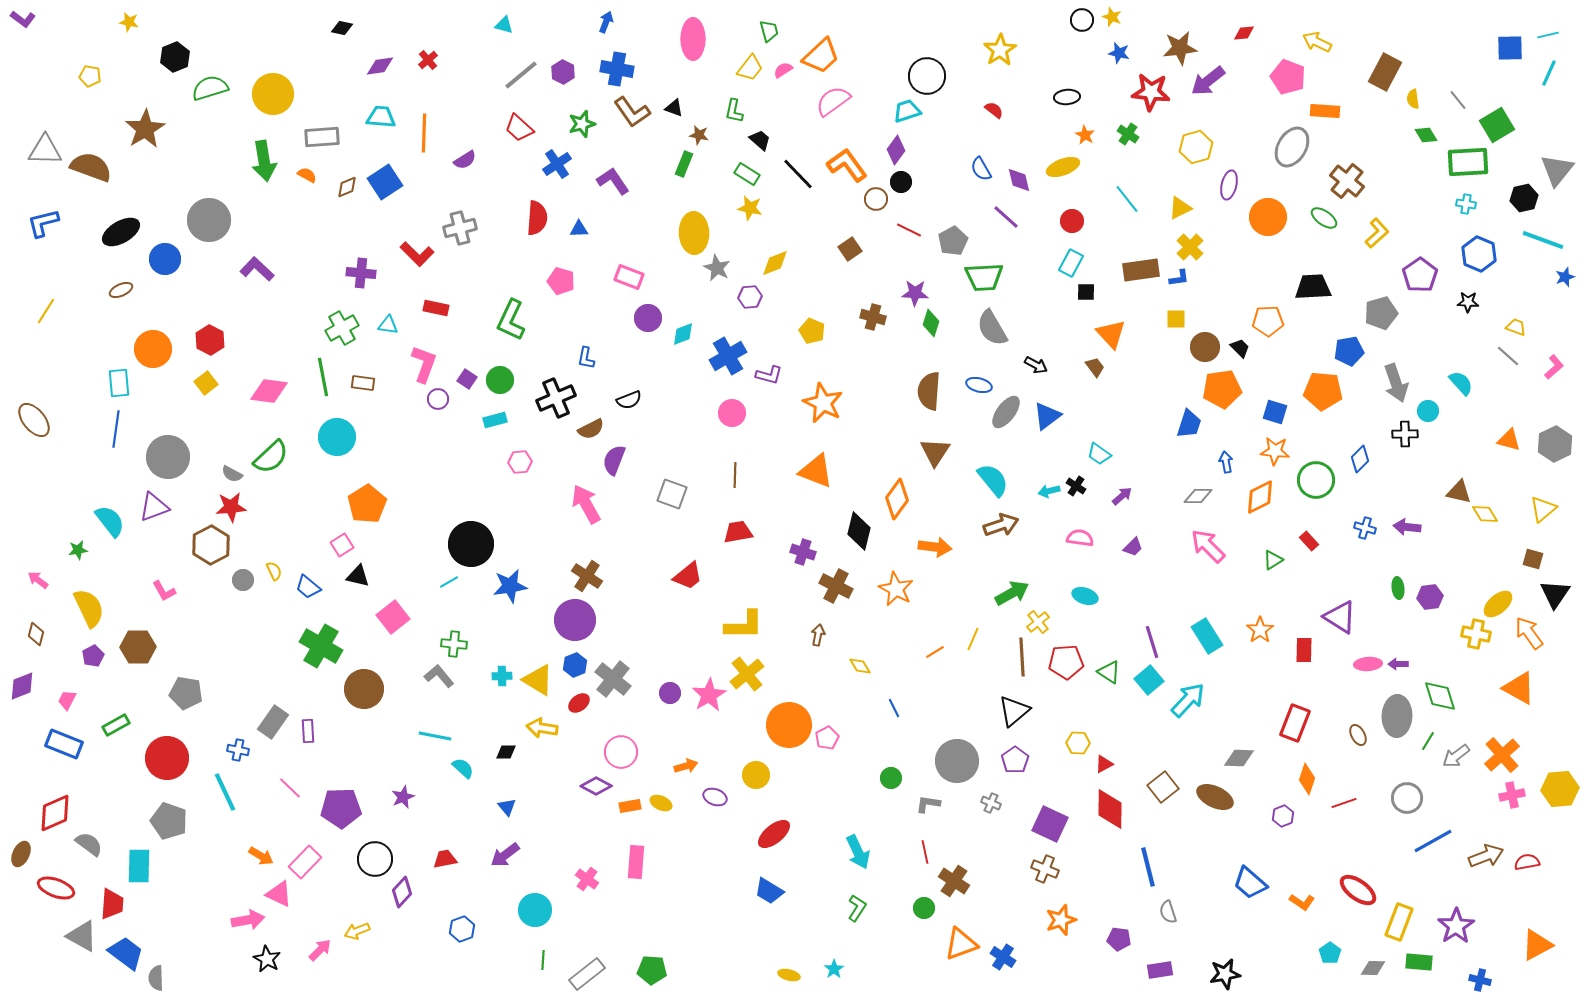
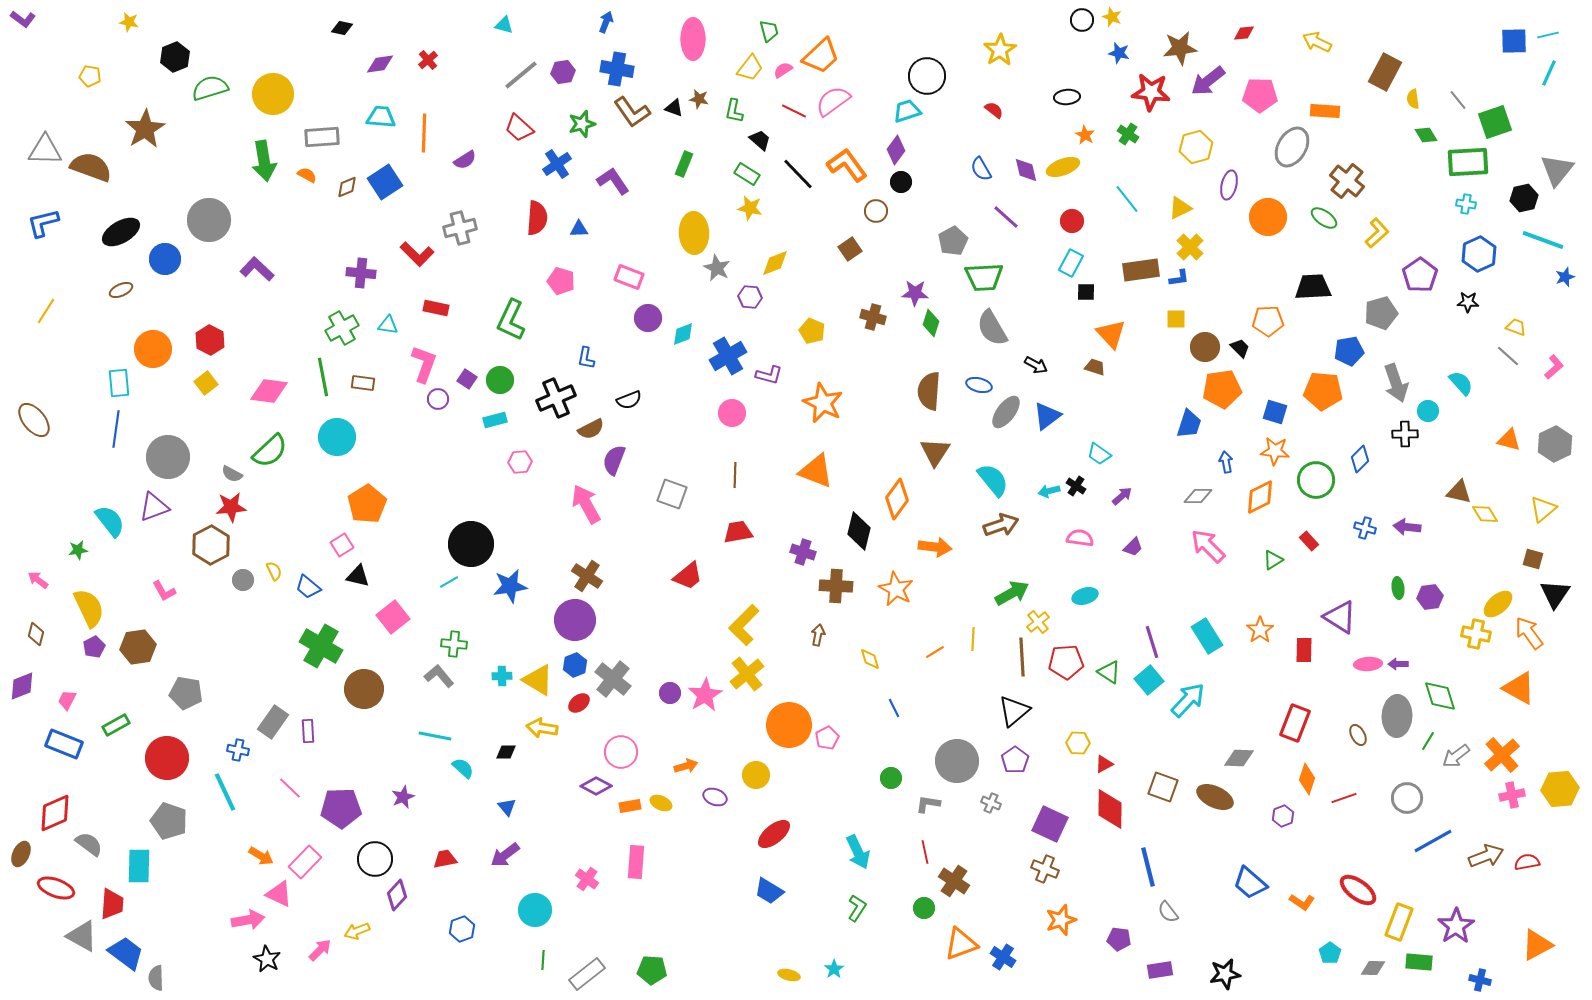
blue square at (1510, 48): moved 4 px right, 7 px up
purple diamond at (380, 66): moved 2 px up
purple hexagon at (563, 72): rotated 25 degrees clockwise
pink pentagon at (1288, 77): moved 28 px left, 18 px down; rotated 20 degrees counterclockwise
green square at (1497, 125): moved 2 px left, 3 px up; rotated 12 degrees clockwise
brown star at (699, 135): moved 36 px up
purple diamond at (1019, 180): moved 7 px right, 10 px up
brown circle at (876, 199): moved 12 px down
red line at (909, 230): moved 115 px left, 119 px up
blue hexagon at (1479, 254): rotated 12 degrees clockwise
purple hexagon at (750, 297): rotated 10 degrees clockwise
brown trapezoid at (1095, 367): rotated 35 degrees counterclockwise
green semicircle at (271, 457): moved 1 px left, 6 px up
brown cross at (836, 586): rotated 24 degrees counterclockwise
cyan ellipse at (1085, 596): rotated 35 degrees counterclockwise
yellow L-shape at (744, 625): rotated 135 degrees clockwise
yellow line at (973, 639): rotated 20 degrees counterclockwise
brown hexagon at (138, 647): rotated 8 degrees counterclockwise
purple pentagon at (93, 656): moved 1 px right, 9 px up
yellow diamond at (860, 666): moved 10 px right, 7 px up; rotated 15 degrees clockwise
pink star at (709, 695): moved 4 px left
brown square at (1163, 787): rotated 32 degrees counterclockwise
red line at (1344, 803): moved 5 px up
purple diamond at (402, 892): moved 5 px left, 3 px down
gray semicircle at (1168, 912): rotated 20 degrees counterclockwise
